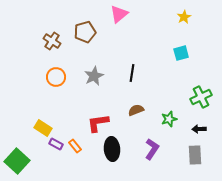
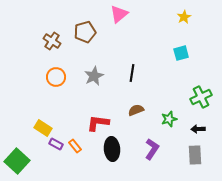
red L-shape: rotated 15 degrees clockwise
black arrow: moved 1 px left
